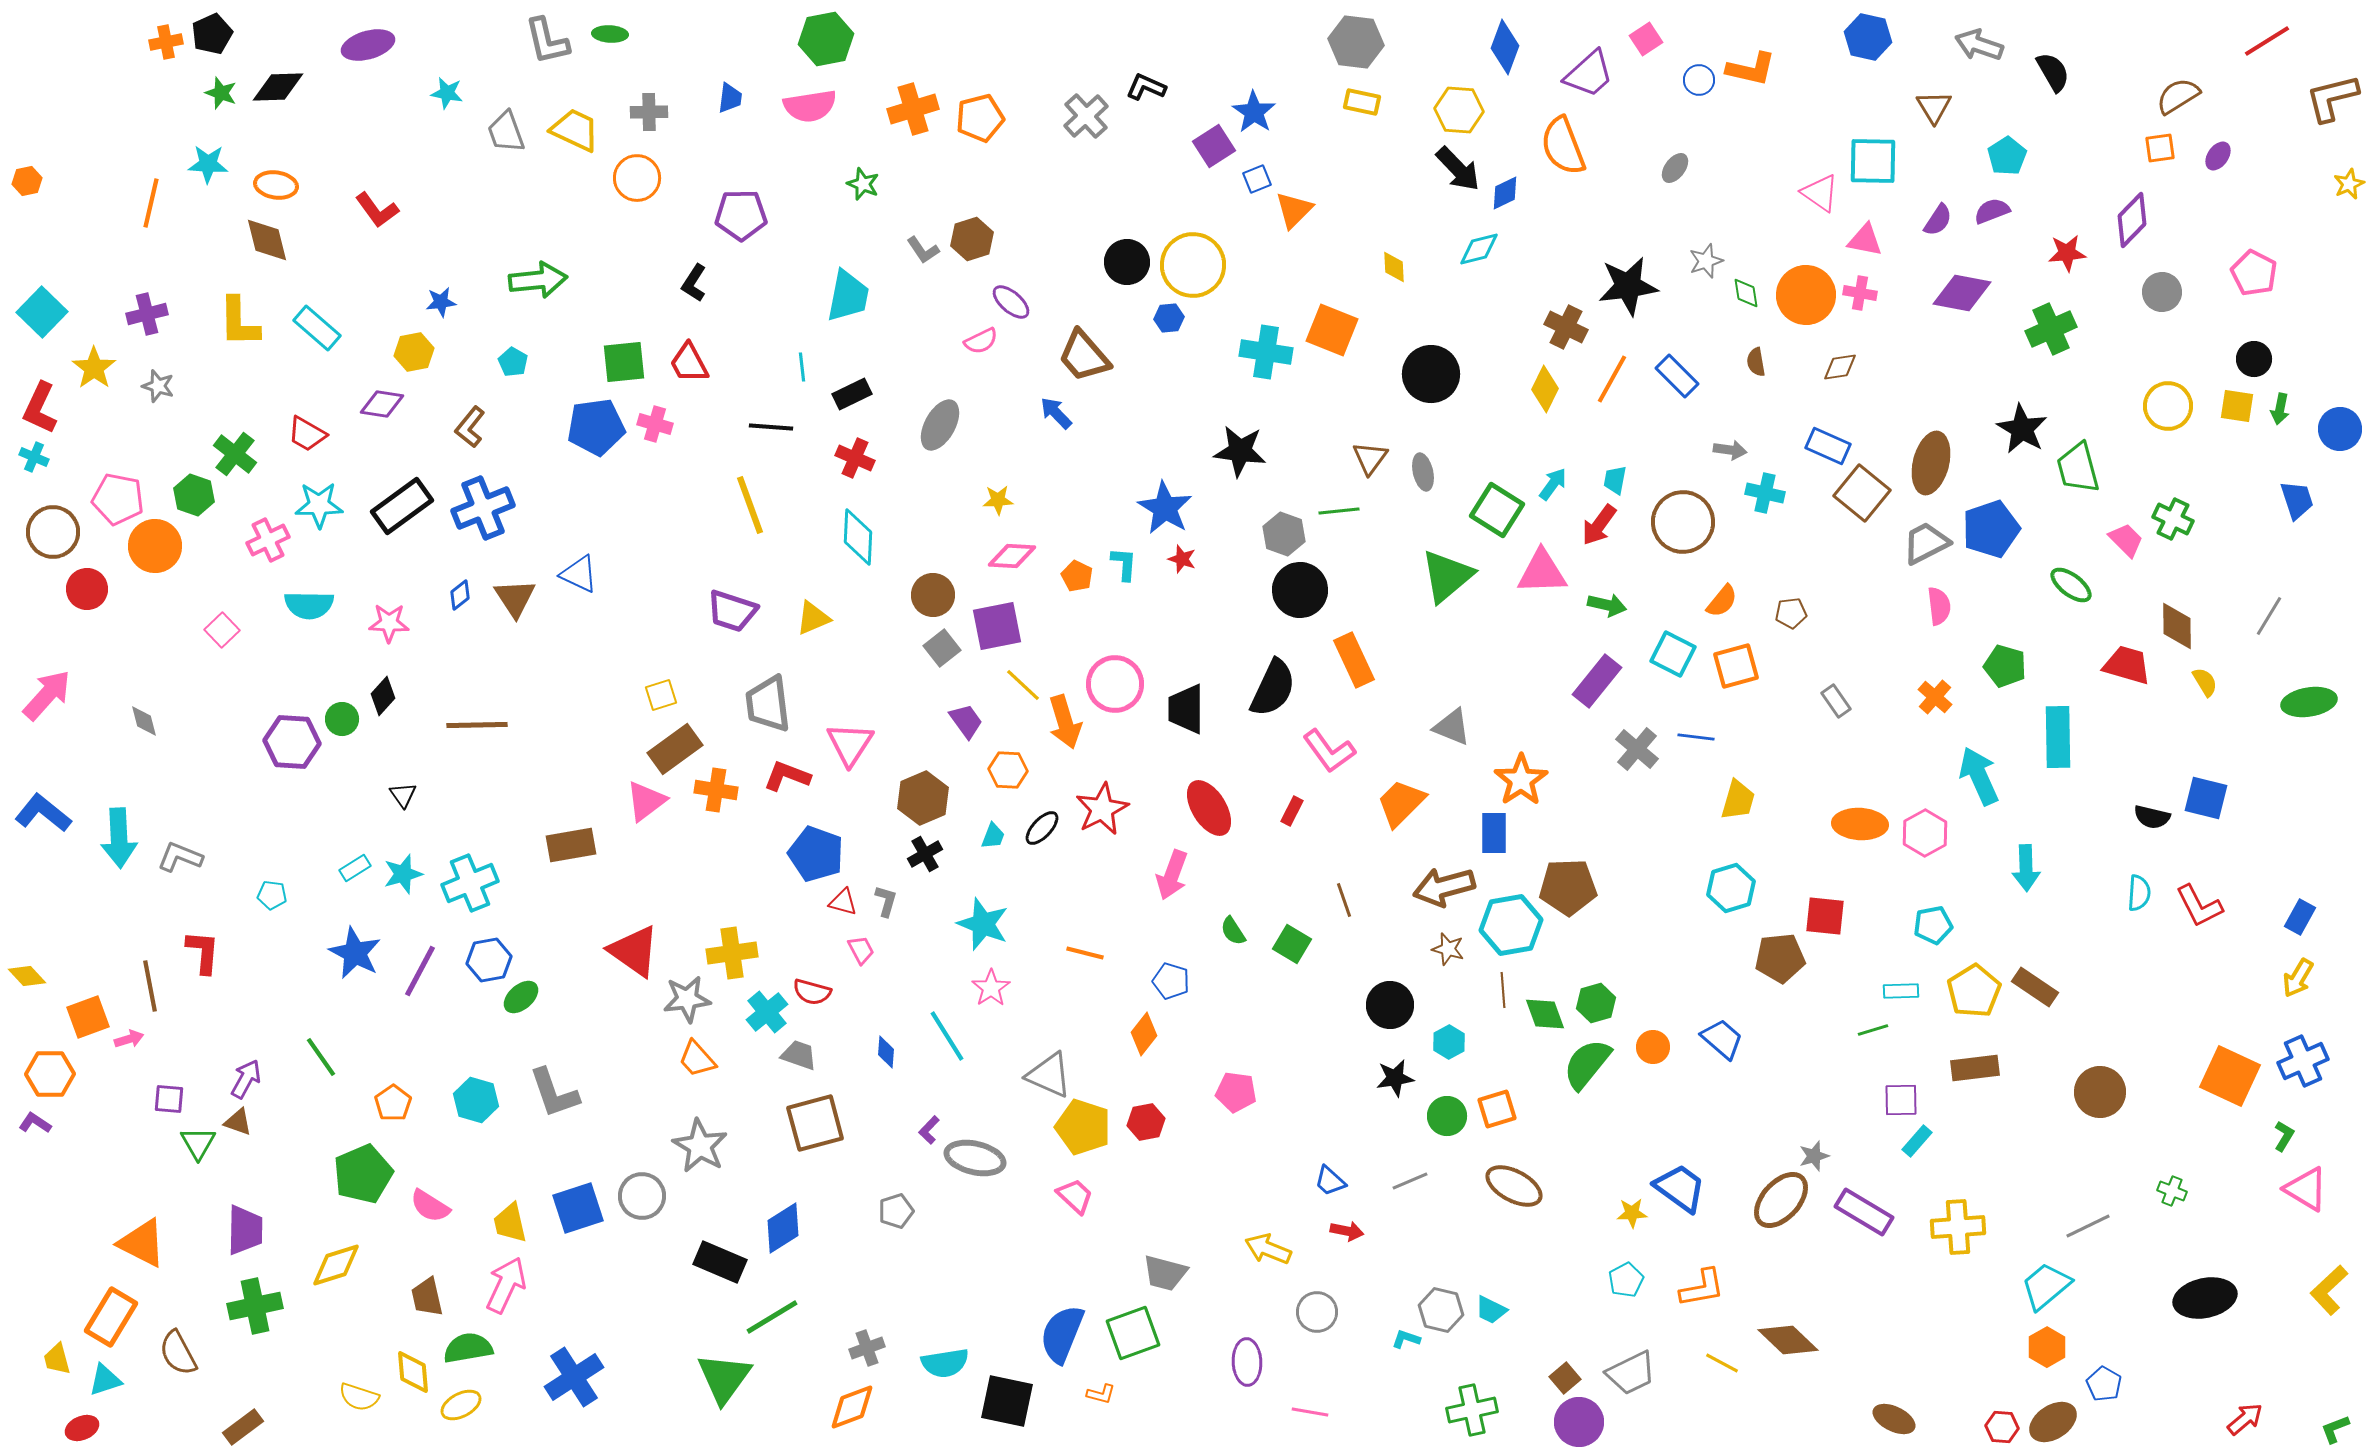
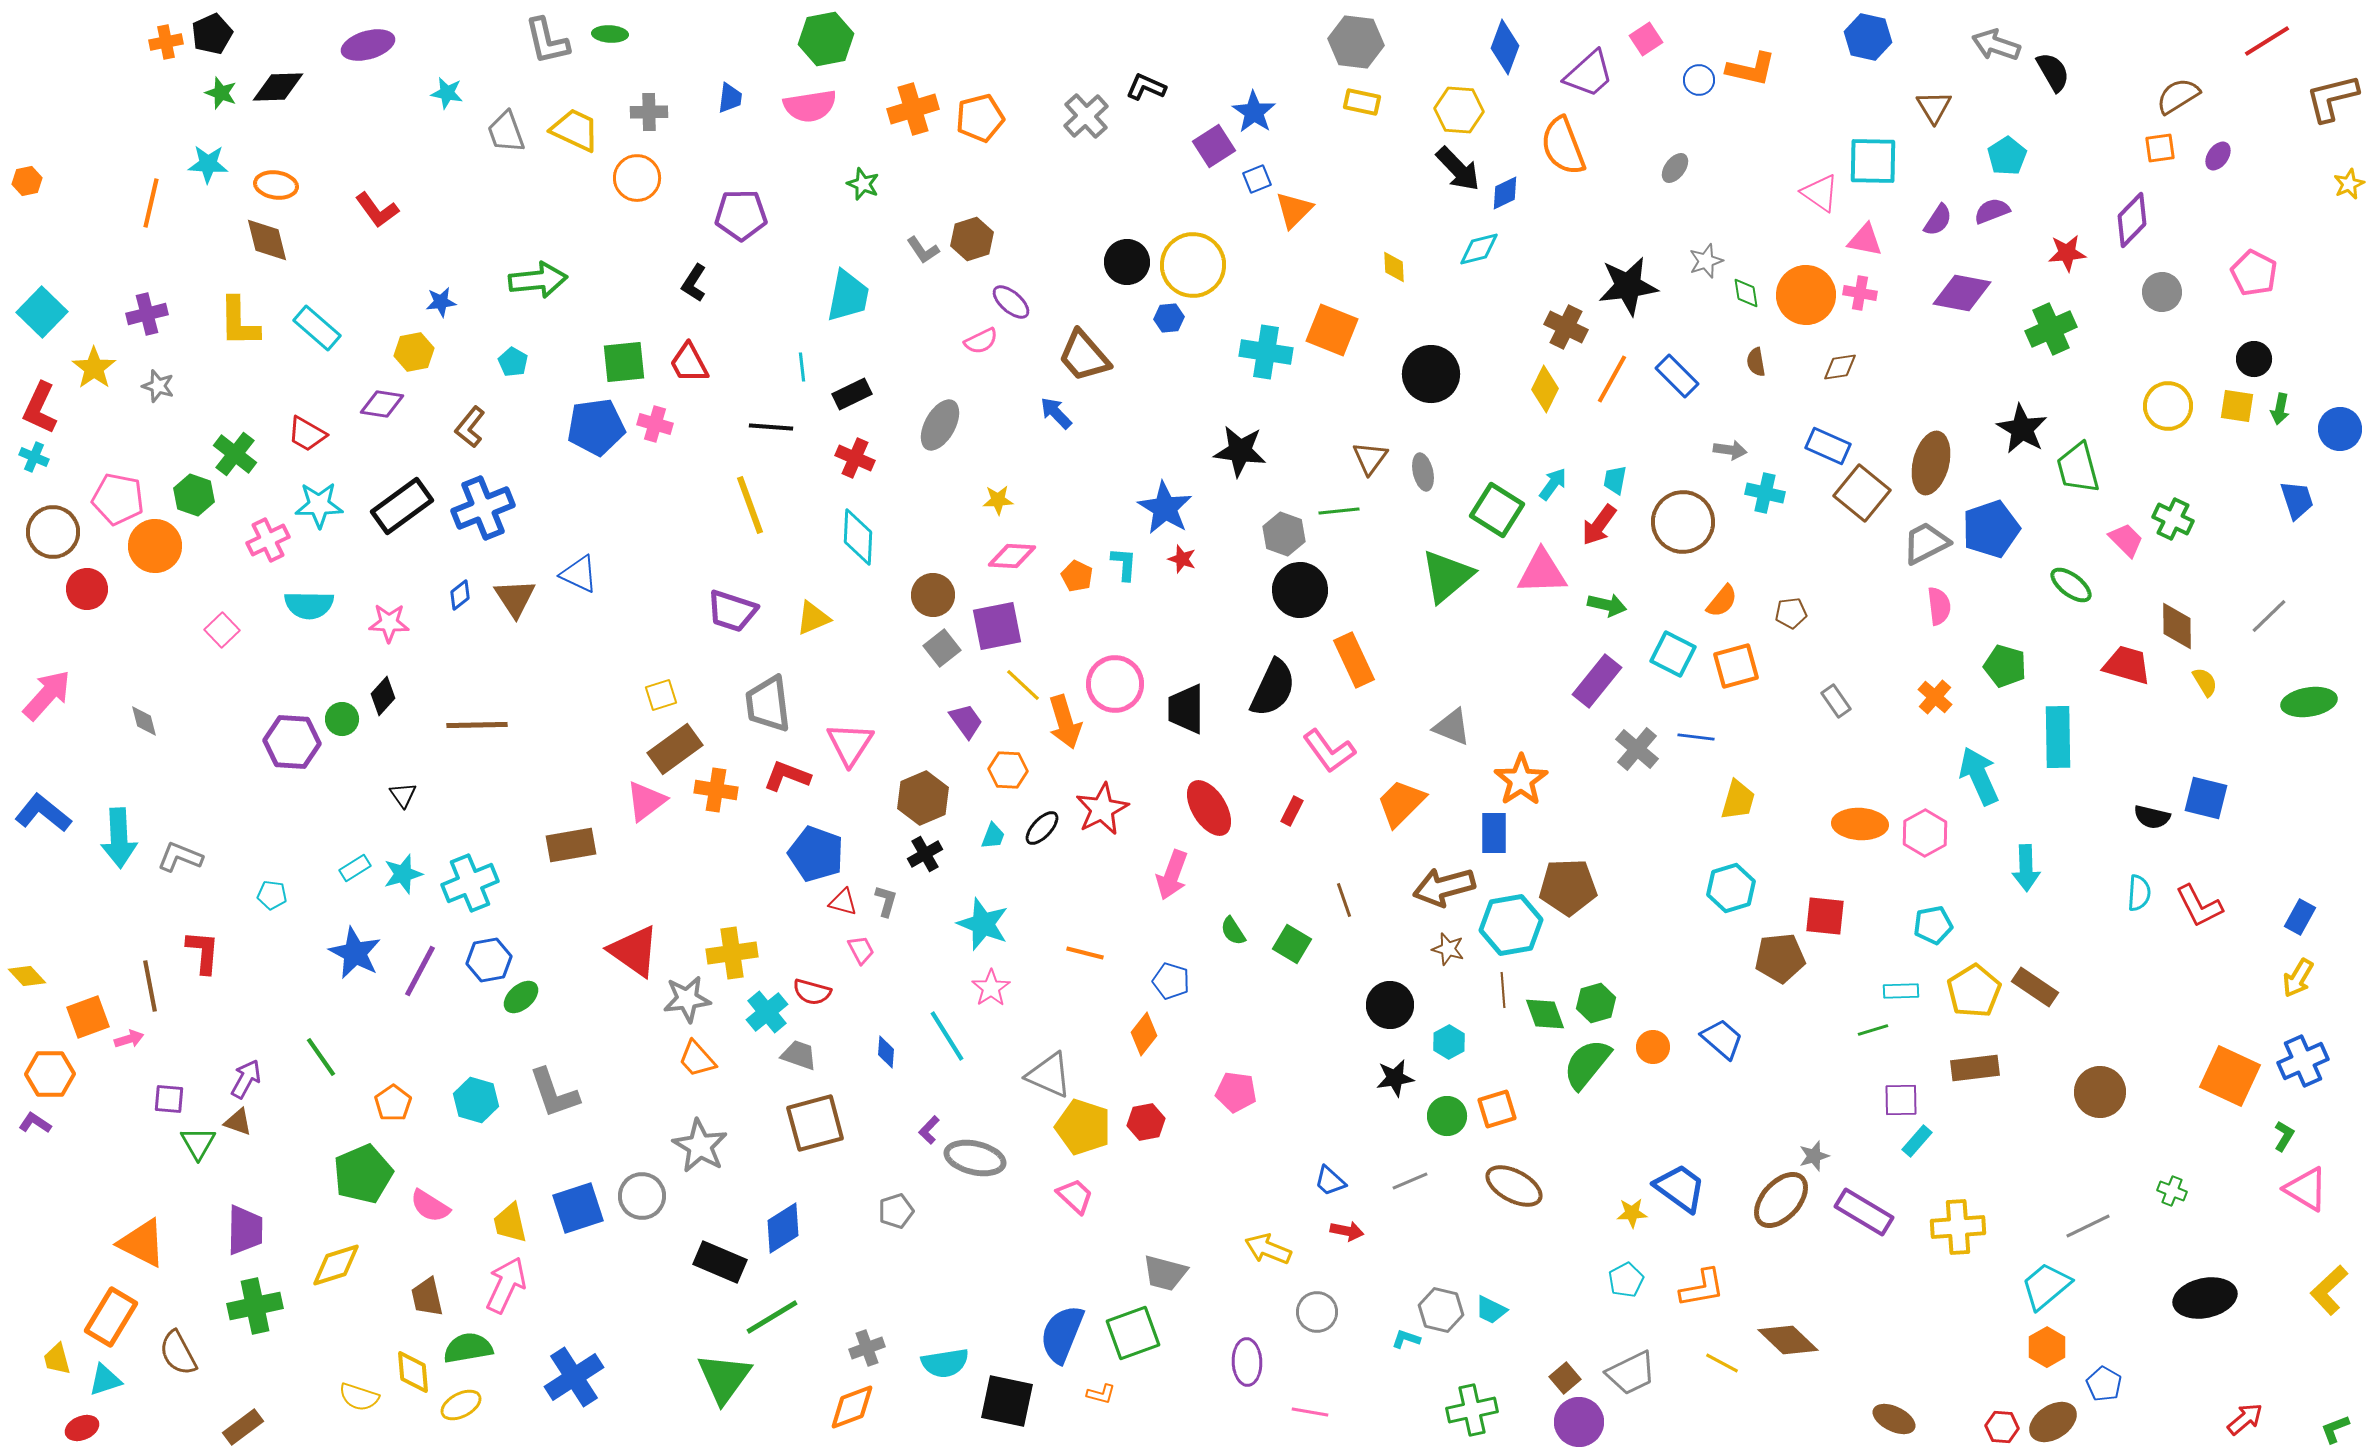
gray arrow at (1979, 45): moved 17 px right
gray line at (2269, 616): rotated 15 degrees clockwise
